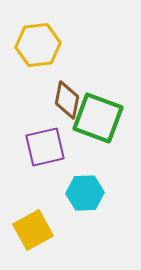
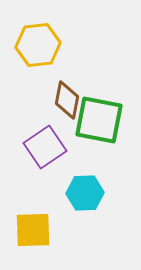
green square: moved 1 px right, 2 px down; rotated 9 degrees counterclockwise
purple square: rotated 21 degrees counterclockwise
yellow square: rotated 27 degrees clockwise
